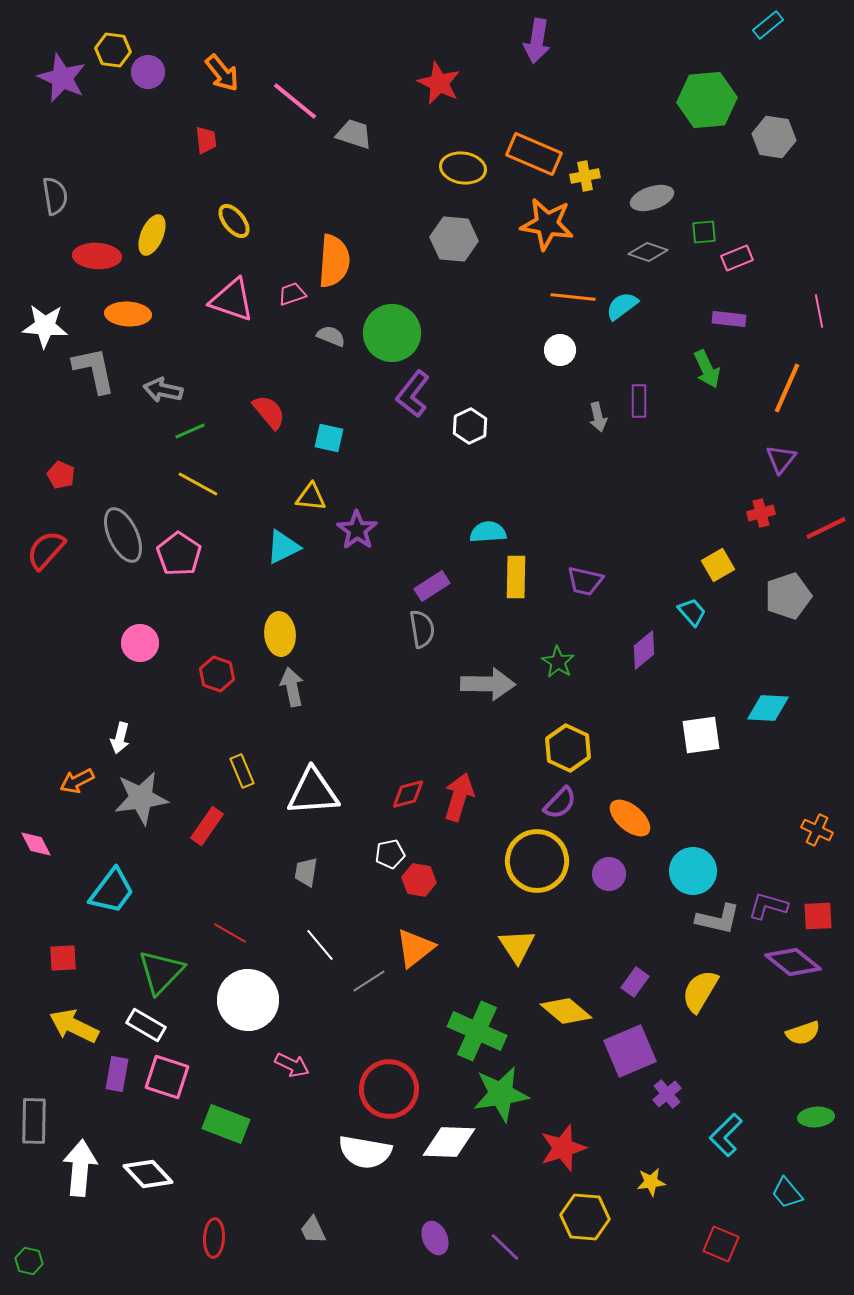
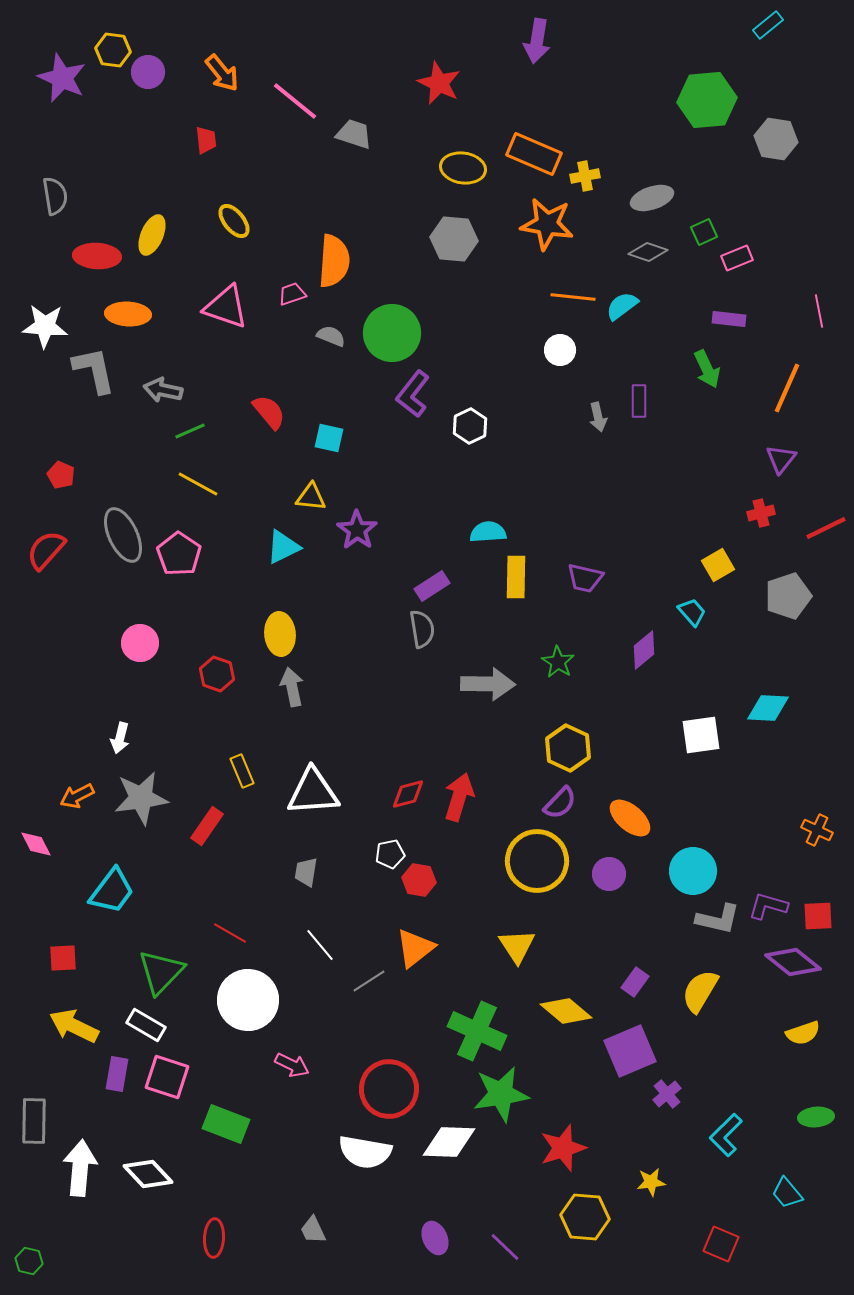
gray hexagon at (774, 137): moved 2 px right, 2 px down
green square at (704, 232): rotated 20 degrees counterclockwise
pink triangle at (232, 300): moved 6 px left, 7 px down
purple trapezoid at (585, 581): moved 3 px up
orange arrow at (77, 781): moved 15 px down
